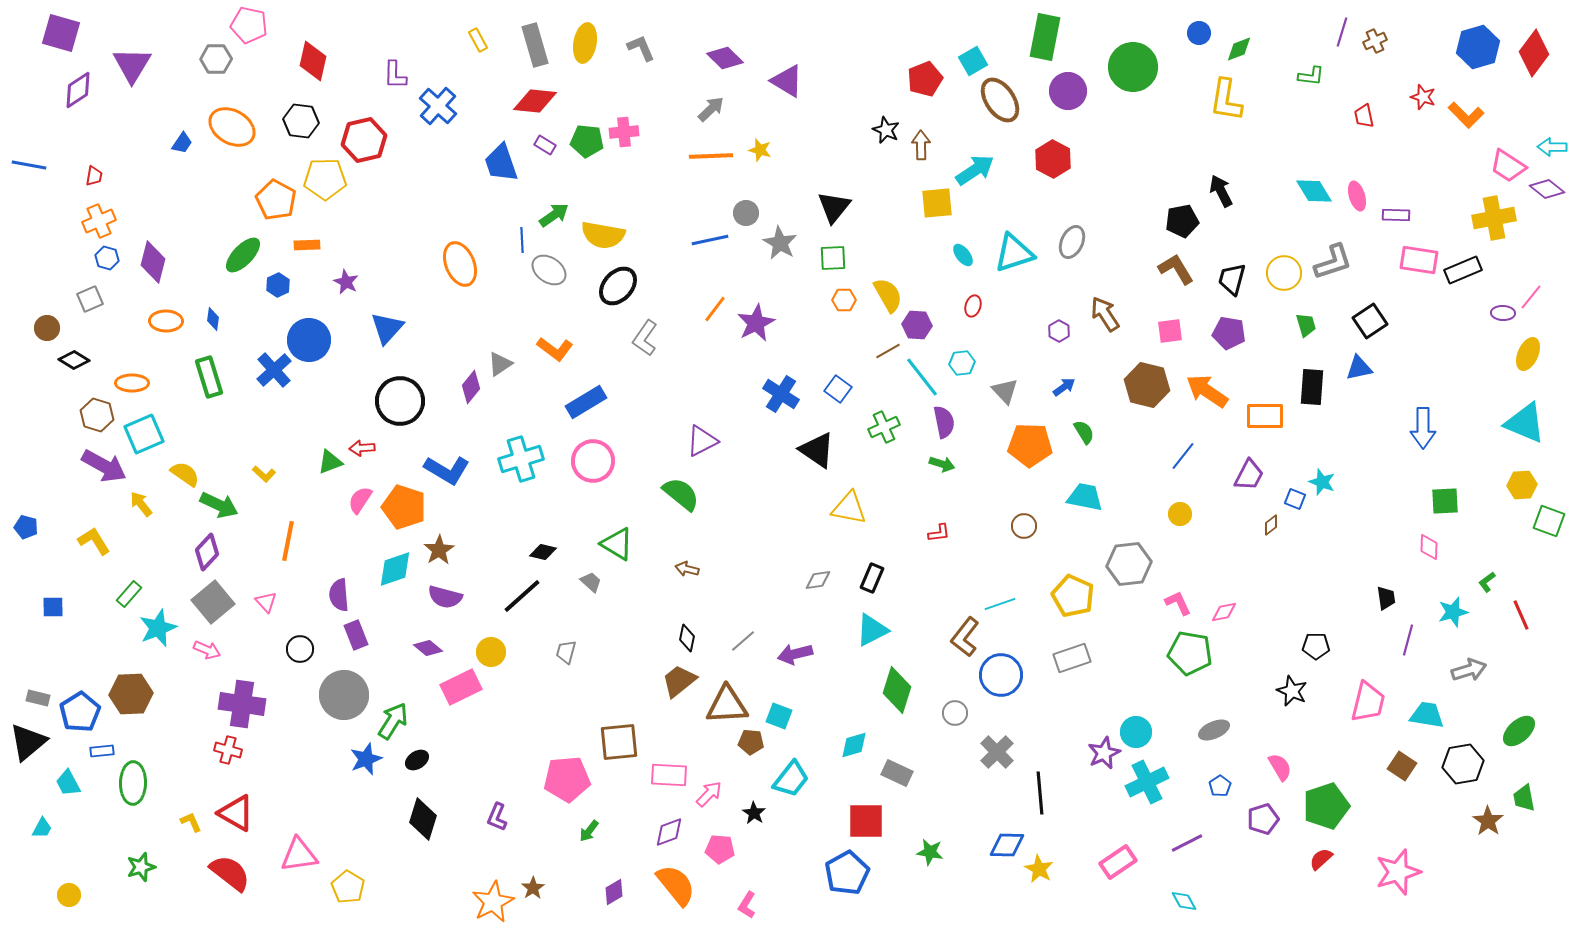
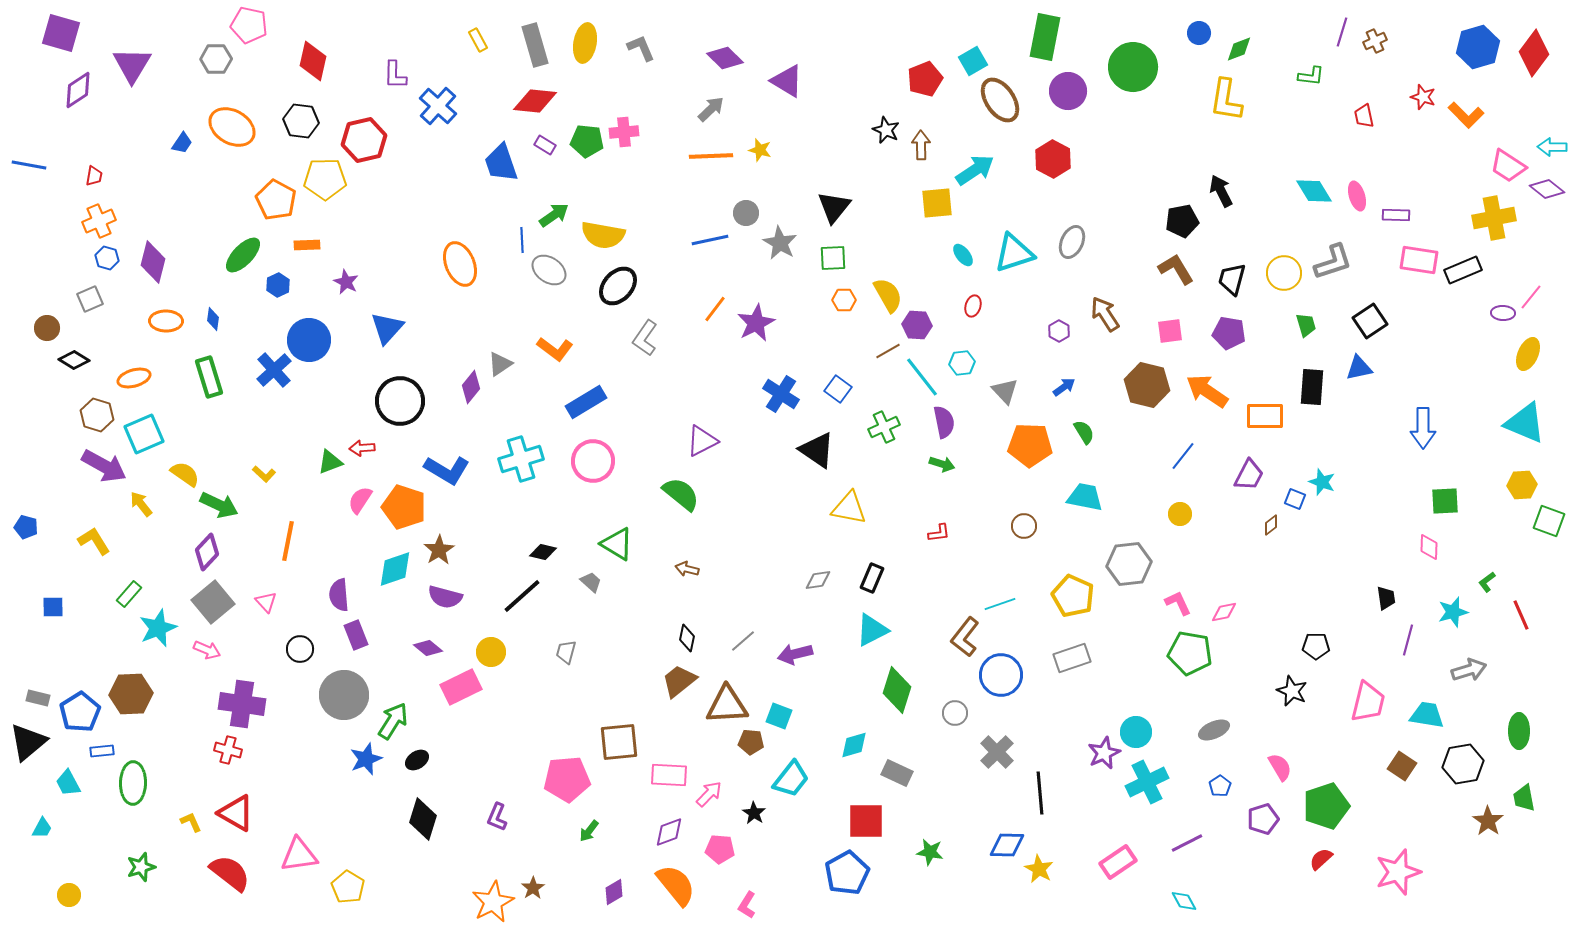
orange ellipse at (132, 383): moved 2 px right, 5 px up; rotated 16 degrees counterclockwise
green ellipse at (1519, 731): rotated 48 degrees counterclockwise
